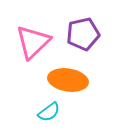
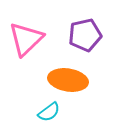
purple pentagon: moved 2 px right, 1 px down
pink triangle: moved 7 px left, 3 px up
